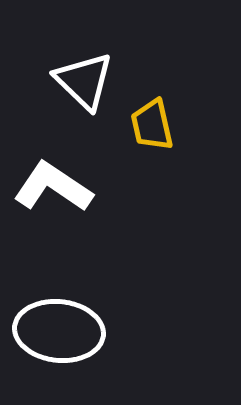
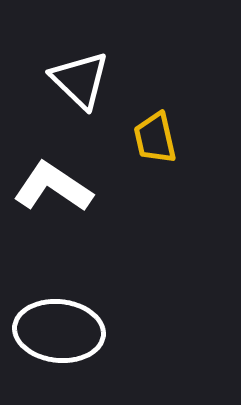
white triangle: moved 4 px left, 1 px up
yellow trapezoid: moved 3 px right, 13 px down
